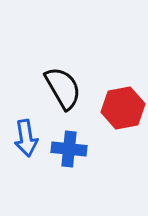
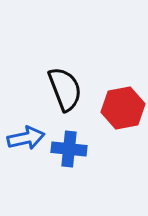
black semicircle: moved 2 px right, 1 px down; rotated 9 degrees clockwise
blue arrow: rotated 93 degrees counterclockwise
